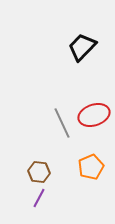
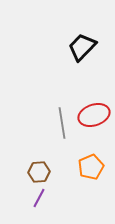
gray line: rotated 16 degrees clockwise
brown hexagon: rotated 10 degrees counterclockwise
